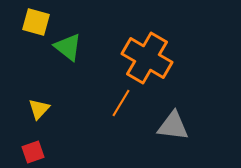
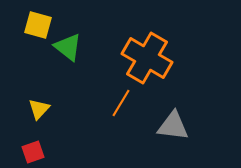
yellow square: moved 2 px right, 3 px down
